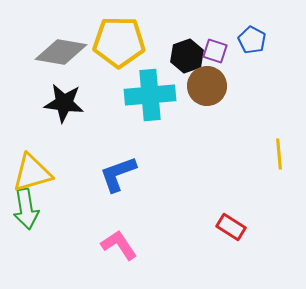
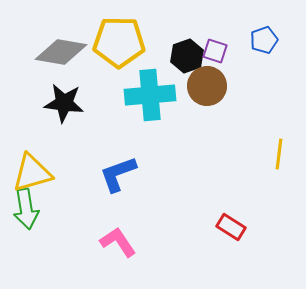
blue pentagon: moved 12 px right; rotated 24 degrees clockwise
yellow line: rotated 12 degrees clockwise
pink L-shape: moved 1 px left, 3 px up
